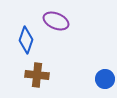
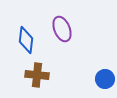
purple ellipse: moved 6 px right, 8 px down; rotated 45 degrees clockwise
blue diamond: rotated 12 degrees counterclockwise
